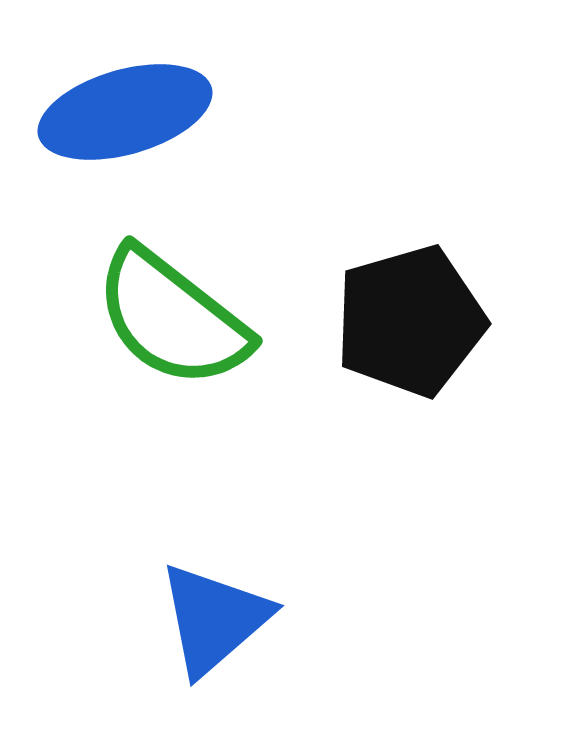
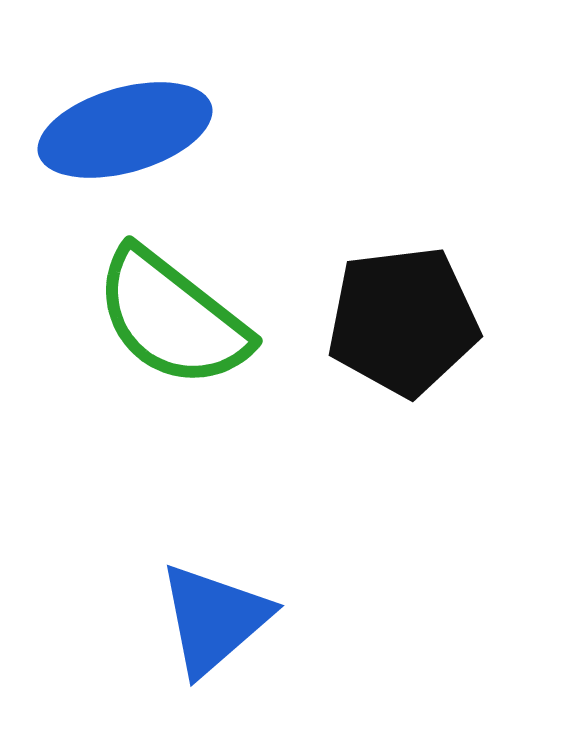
blue ellipse: moved 18 px down
black pentagon: moved 7 px left; rotated 9 degrees clockwise
